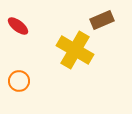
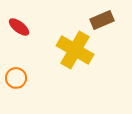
red ellipse: moved 1 px right, 1 px down
orange circle: moved 3 px left, 3 px up
